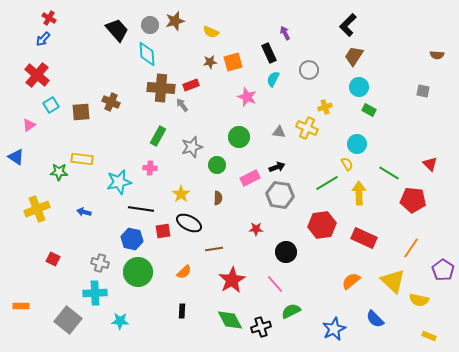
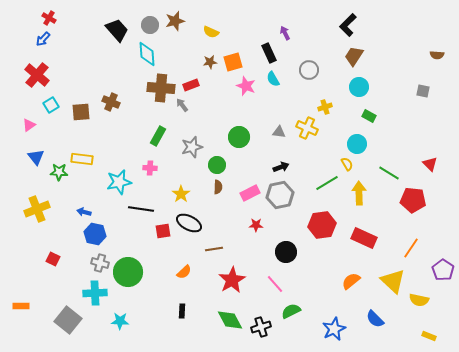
cyan semicircle at (273, 79): rotated 56 degrees counterclockwise
pink star at (247, 97): moved 1 px left, 11 px up
green rectangle at (369, 110): moved 6 px down
blue triangle at (16, 157): moved 20 px right; rotated 18 degrees clockwise
black arrow at (277, 167): moved 4 px right
pink rectangle at (250, 178): moved 15 px down
gray hexagon at (280, 195): rotated 20 degrees counterclockwise
brown semicircle at (218, 198): moved 11 px up
red star at (256, 229): moved 4 px up
blue hexagon at (132, 239): moved 37 px left, 5 px up
green circle at (138, 272): moved 10 px left
